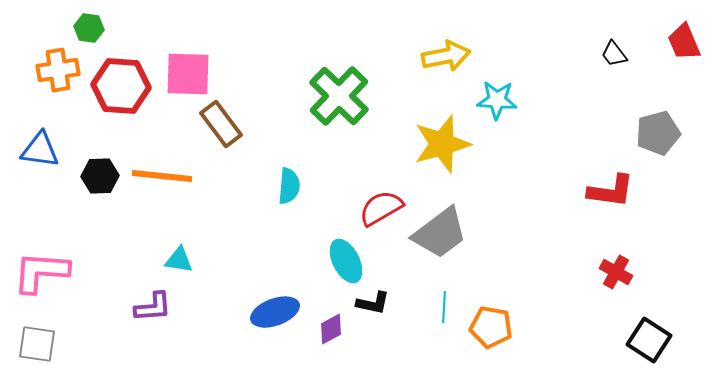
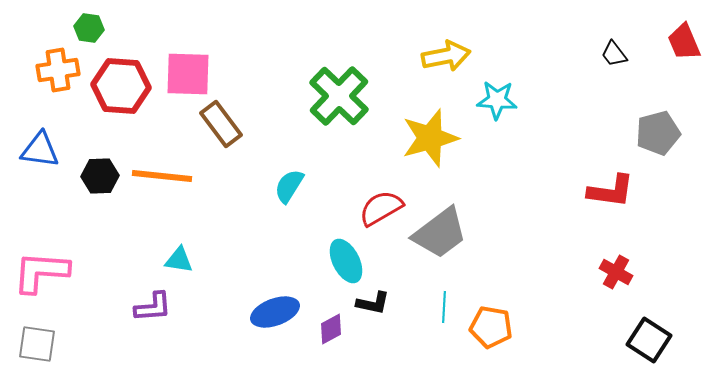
yellow star: moved 12 px left, 6 px up
cyan semicircle: rotated 153 degrees counterclockwise
